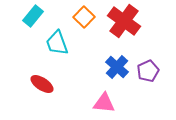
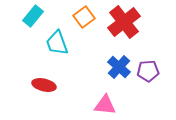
orange square: rotated 10 degrees clockwise
red cross: moved 1 px down; rotated 16 degrees clockwise
blue cross: moved 2 px right
purple pentagon: rotated 20 degrees clockwise
red ellipse: moved 2 px right, 1 px down; rotated 20 degrees counterclockwise
pink triangle: moved 1 px right, 2 px down
